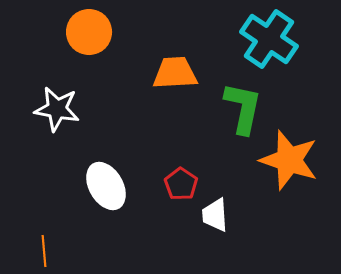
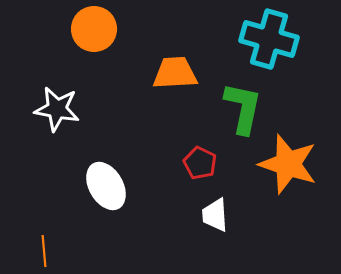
orange circle: moved 5 px right, 3 px up
cyan cross: rotated 18 degrees counterclockwise
orange star: moved 1 px left, 4 px down
red pentagon: moved 19 px right, 21 px up; rotated 8 degrees counterclockwise
